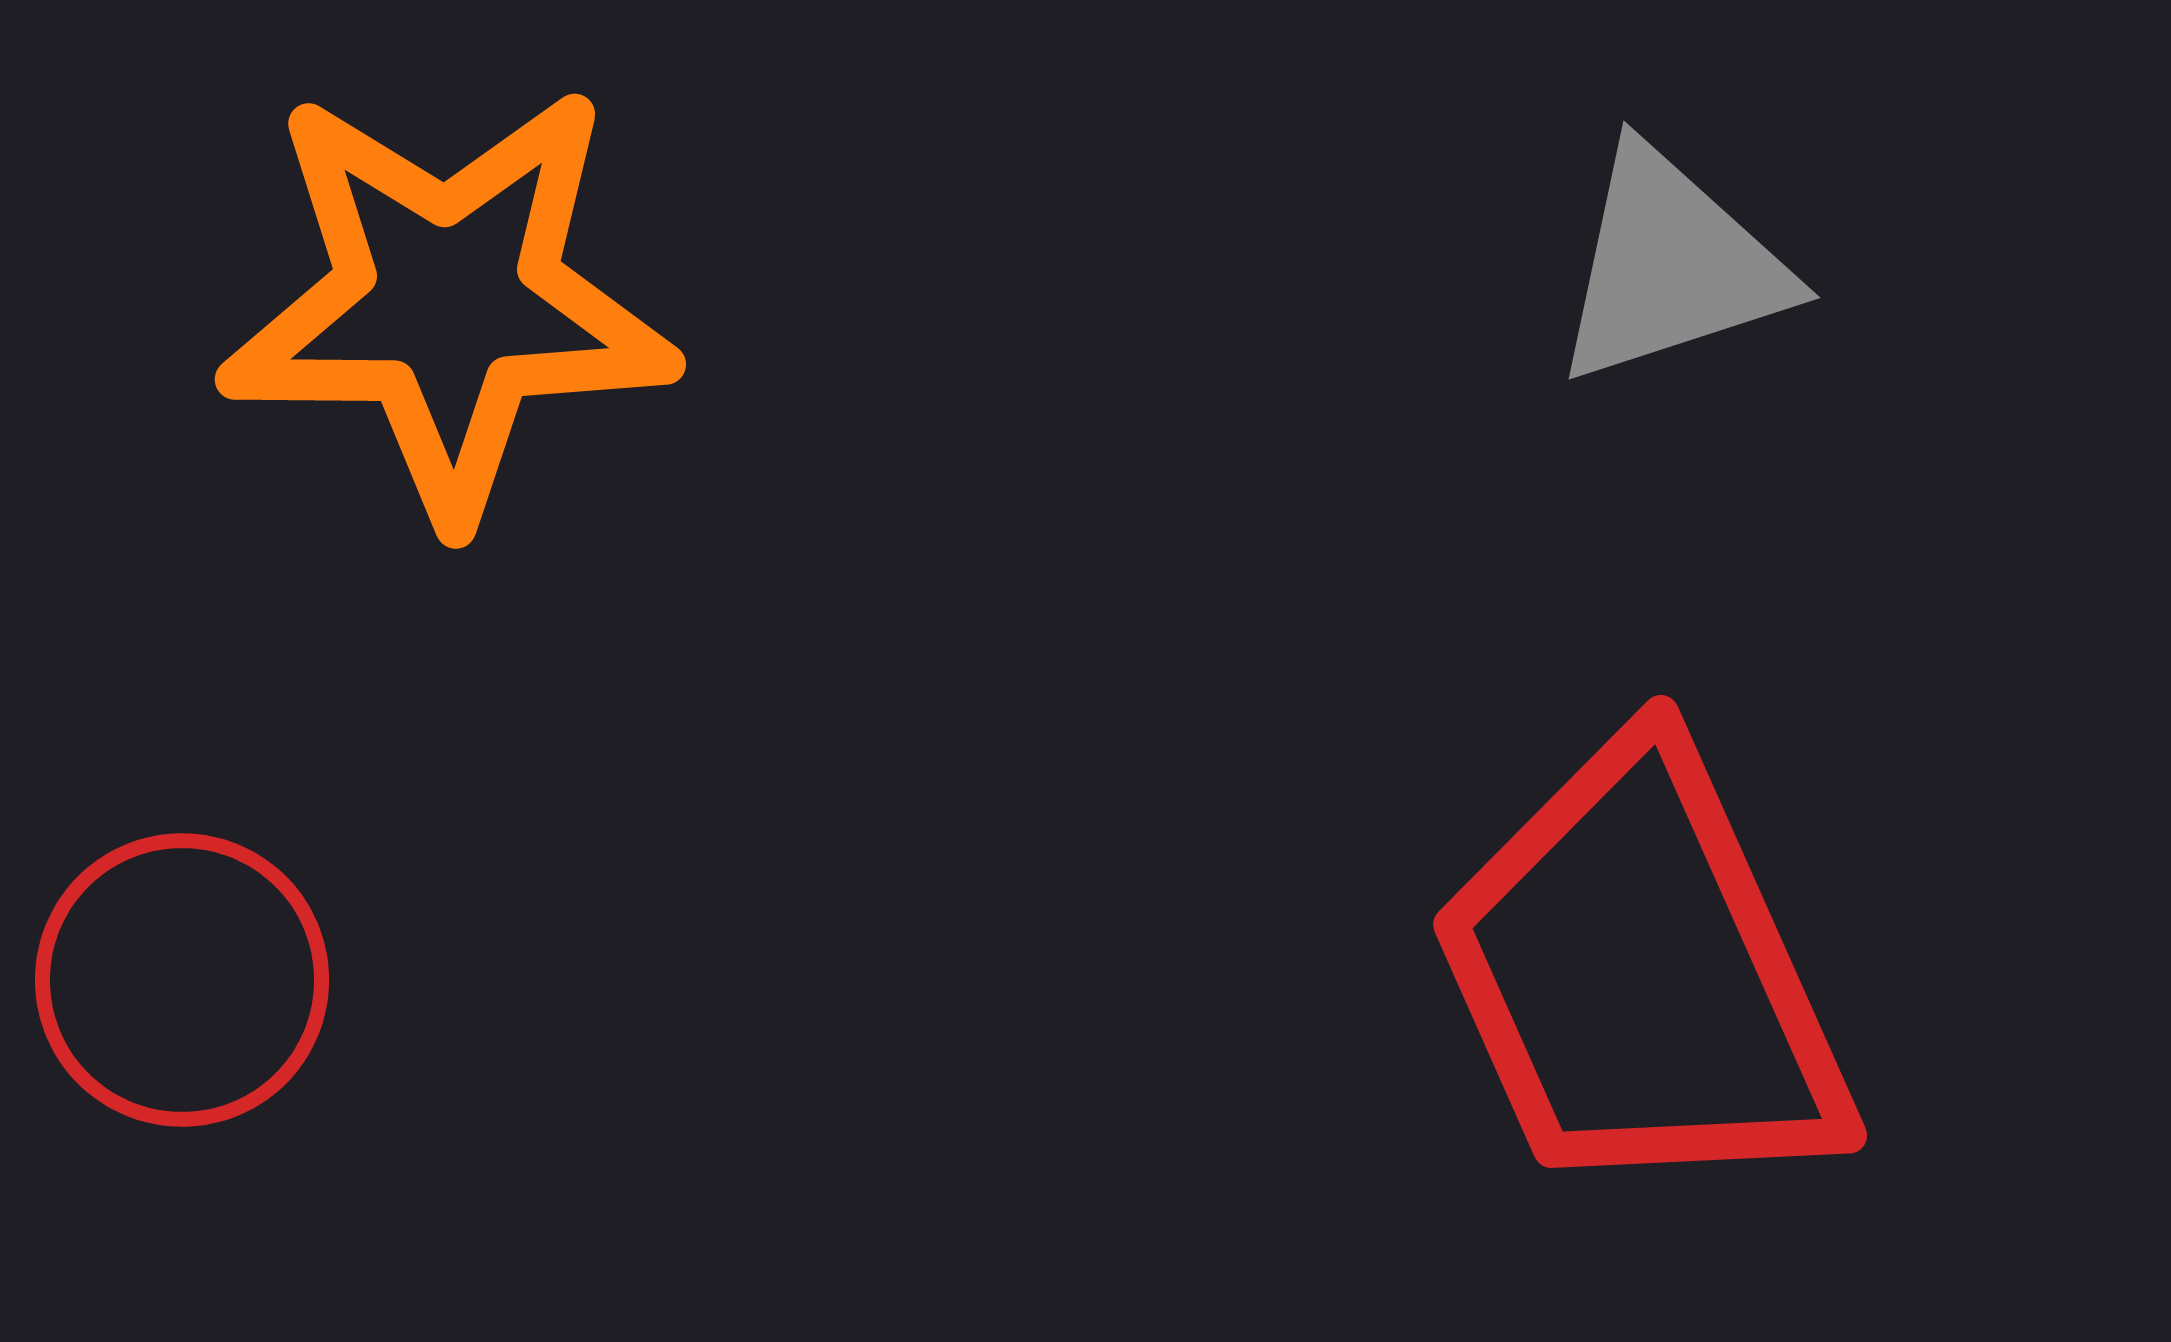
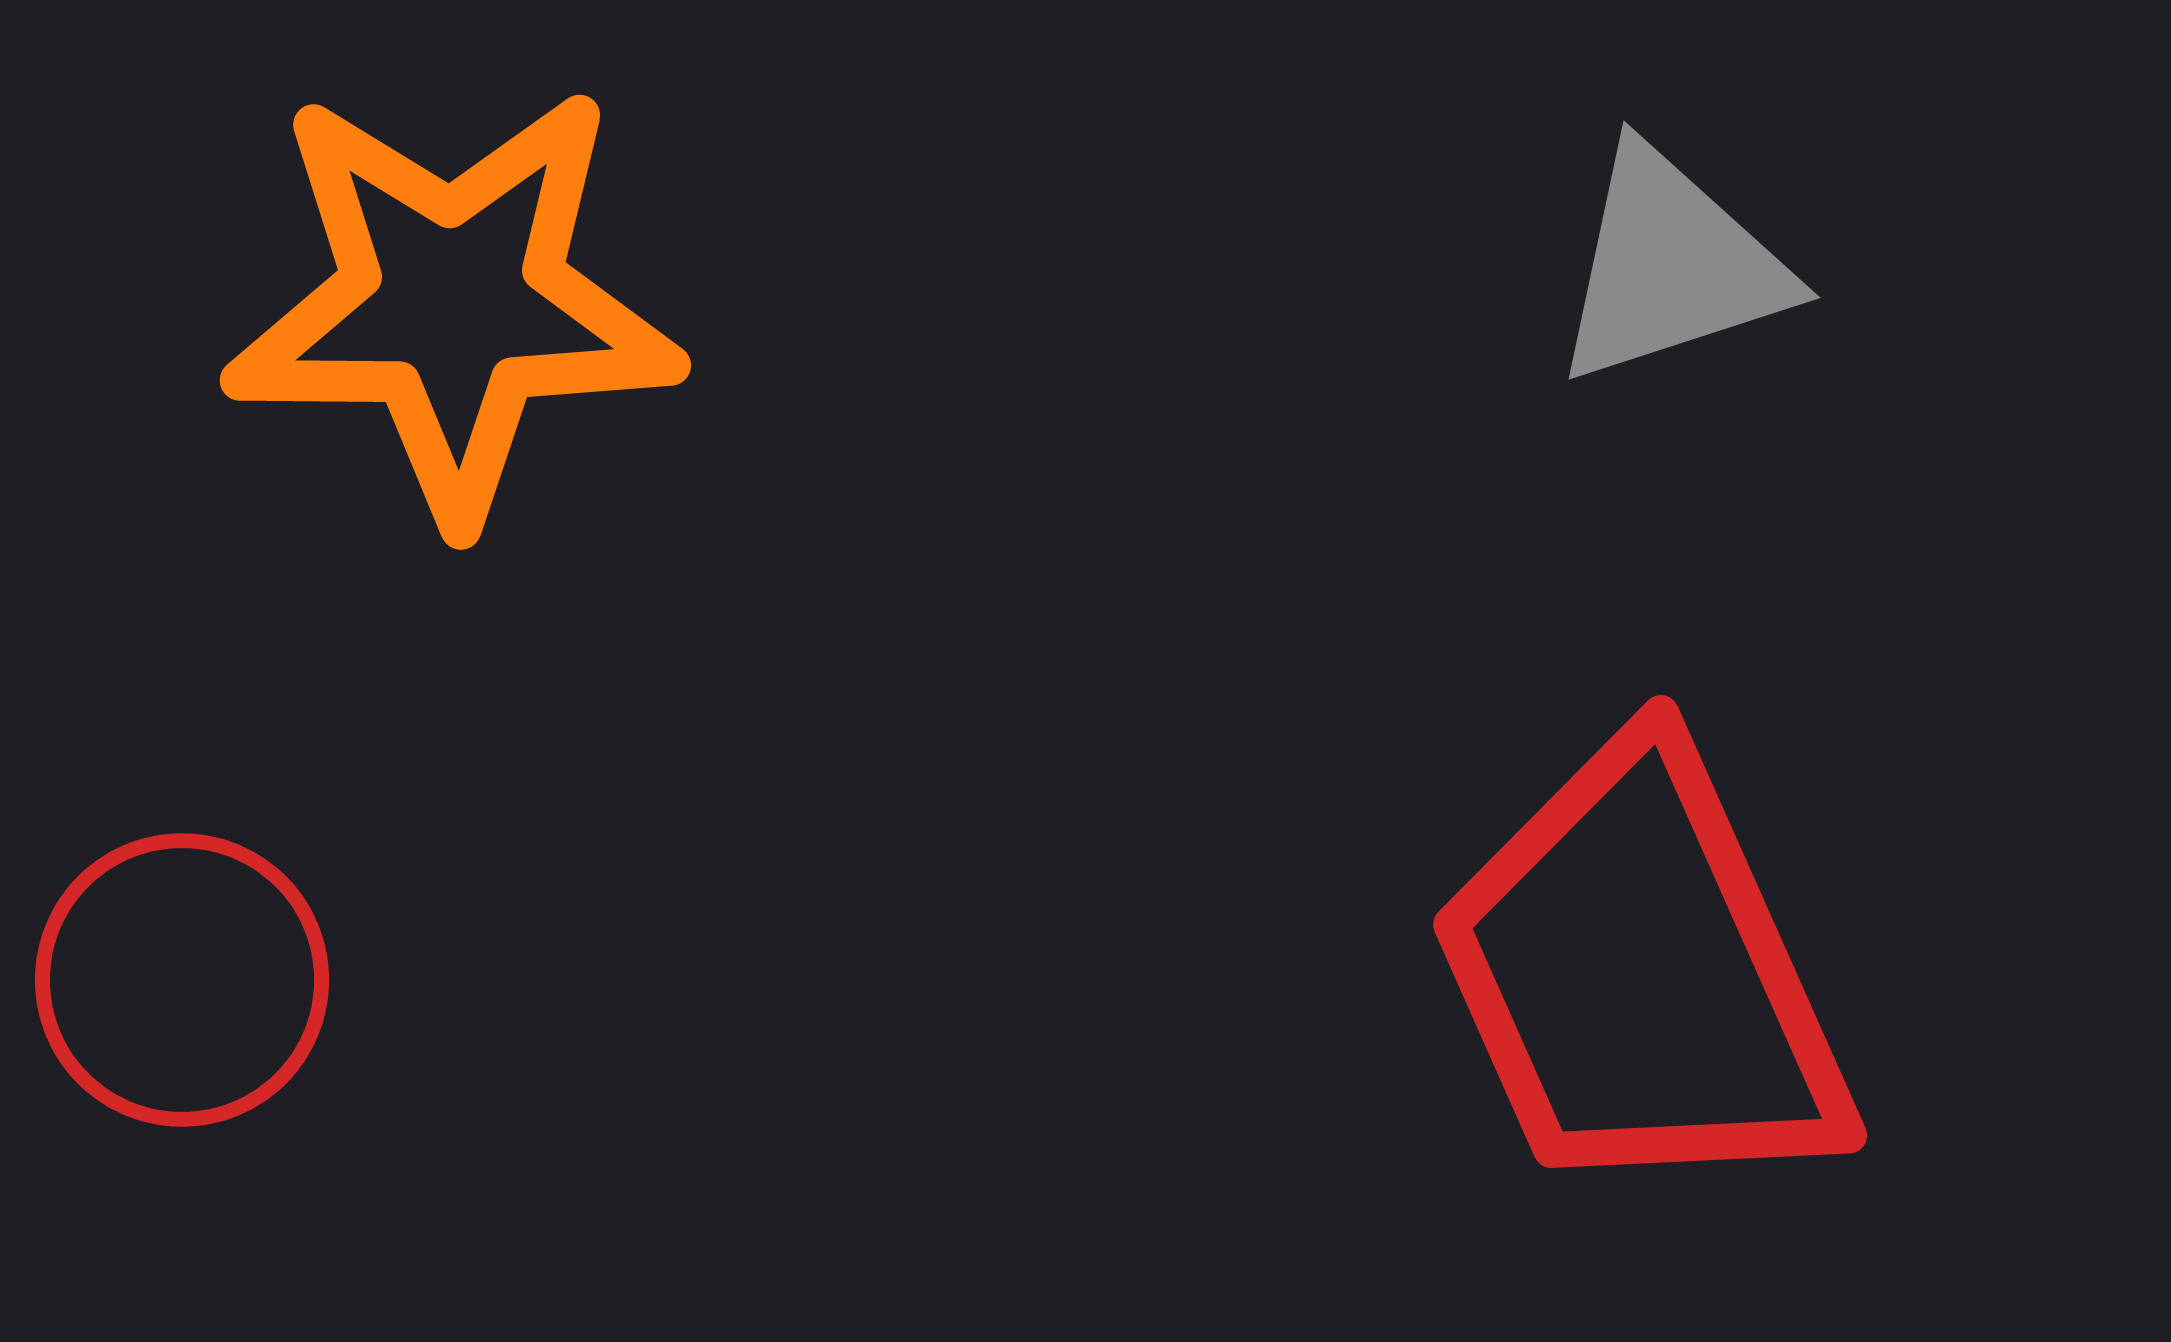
orange star: moved 5 px right, 1 px down
